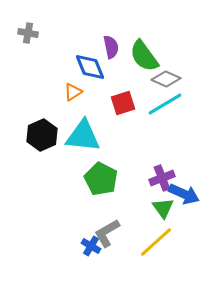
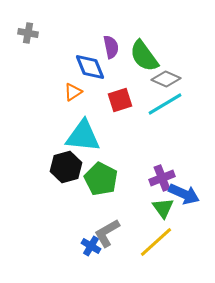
red square: moved 3 px left, 3 px up
black hexagon: moved 24 px right, 32 px down; rotated 8 degrees clockwise
